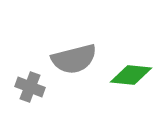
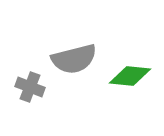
green diamond: moved 1 px left, 1 px down
